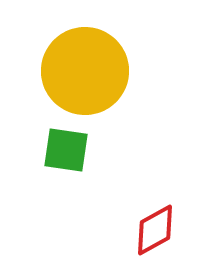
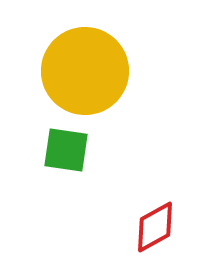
red diamond: moved 3 px up
